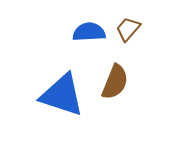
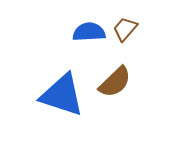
brown trapezoid: moved 3 px left
brown semicircle: rotated 24 degrees clockwise
